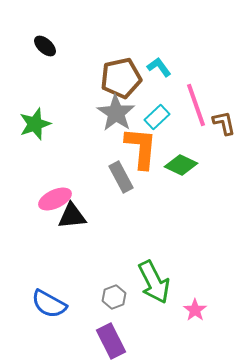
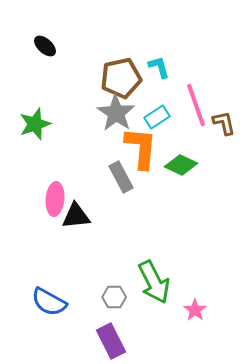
cyan L-shape: rotated 20 degrees clockwise
cyan rectangle: rotated 10 degrees clockwise
pink ellipse: rotated 60 degrees counterclockwise
black triangle: moved 4 px right
gray hexagon: rotated 20 degrees clockwise
blue semicircle: moved 2 px up
